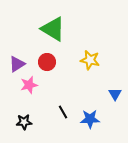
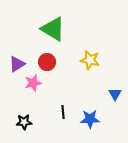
pink star: moved 4 px right, 2 px up
black line: rotated 24 degrees clockwise
